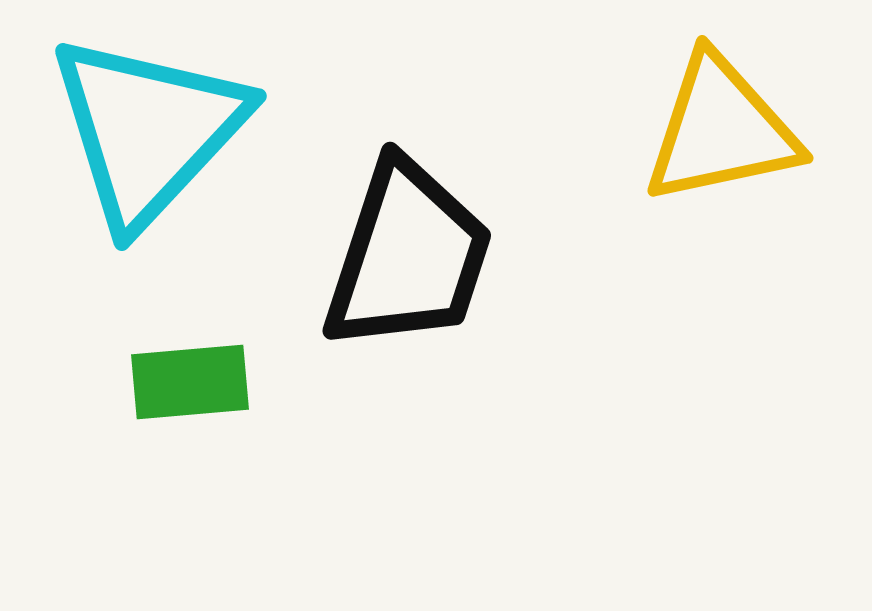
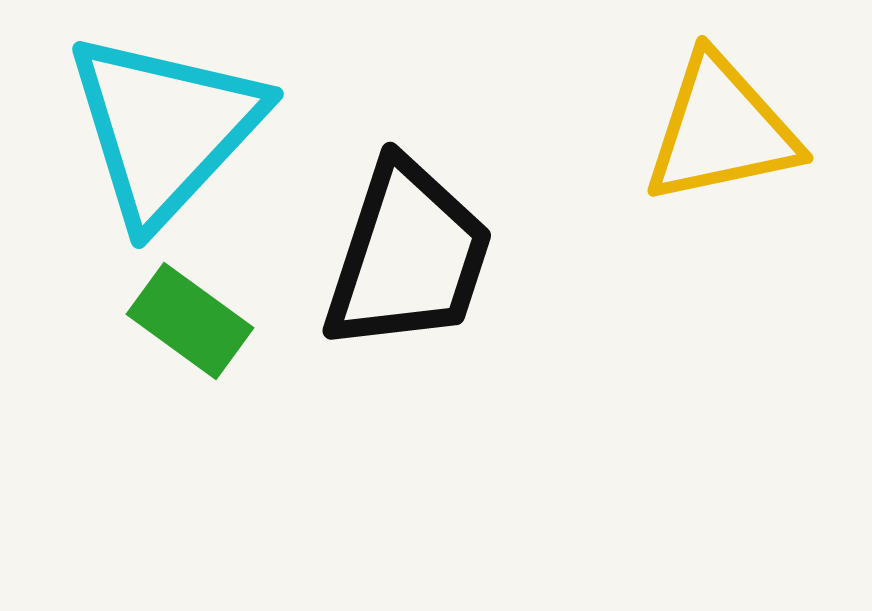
cyan triangle: moved 17 px right, 2 px up
green rectangle: moved 61 px up; rotated 41 degrees clockwise
